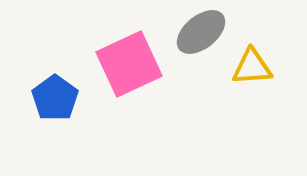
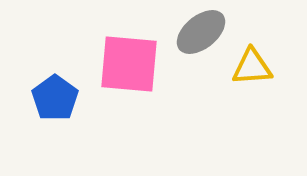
pink square: rotated 30 degrees clockwise
